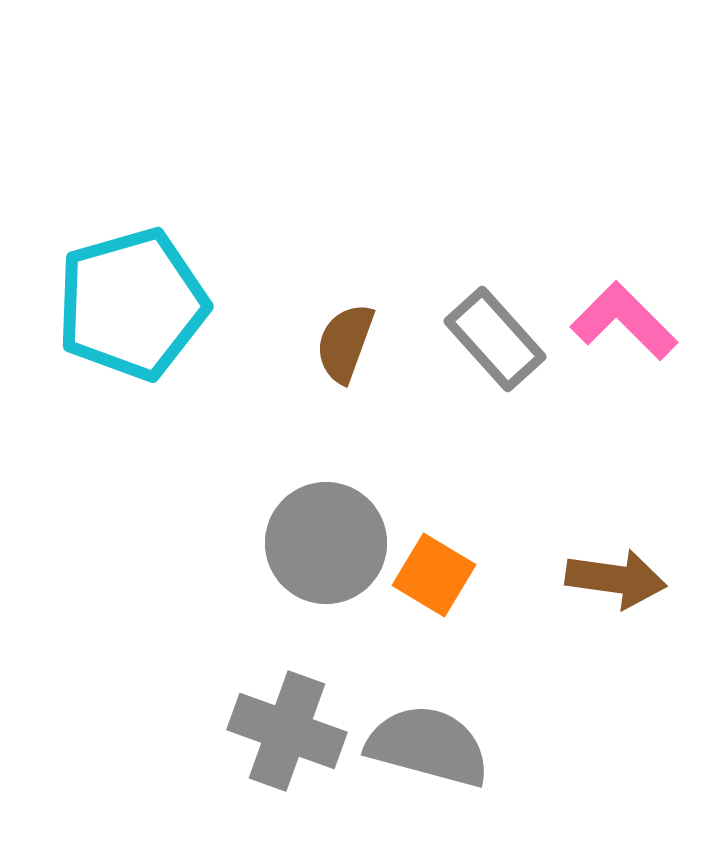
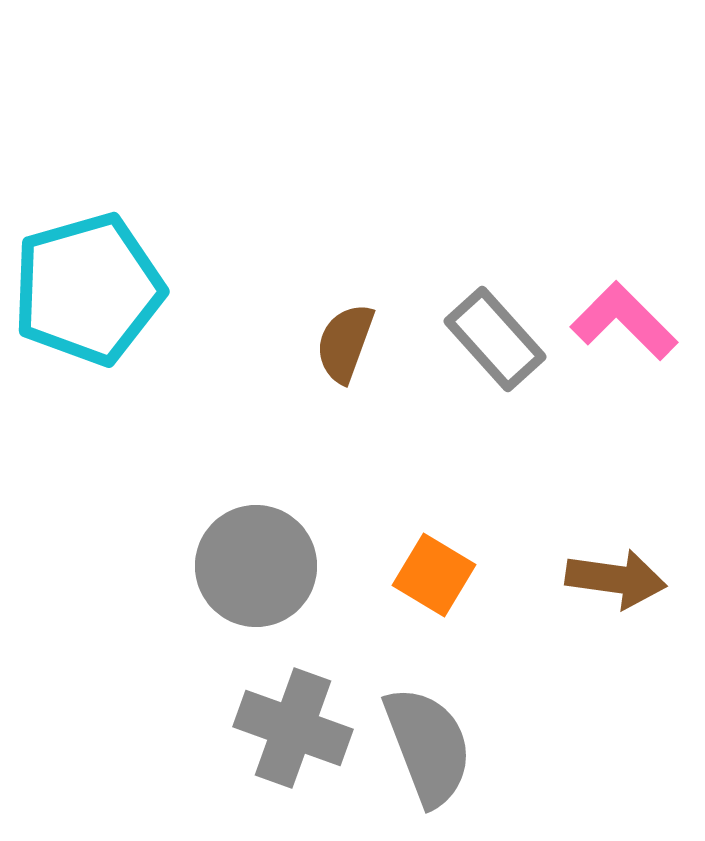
cyan pentagon: moved 44 px left, 15 px up
gray circle: moved 70 px left, 23 px down
gray cross: moved 6 px right, 3 px up
gray semicircle: rotated 54 degrees clockwise
